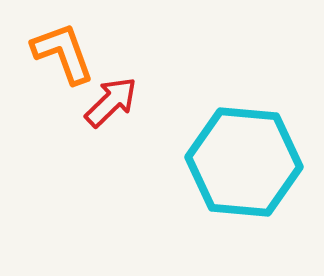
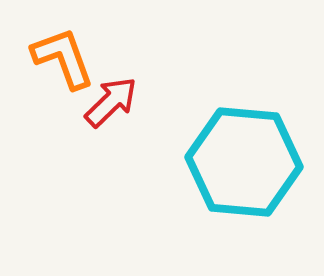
orange L-shape: moved 5 px down
